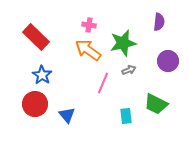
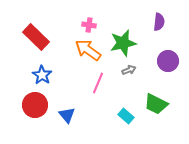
pink line: moved 5 px left
red circle: moved 1 px down
cyan rectangle: rotated 42 degrees counterclockwise
